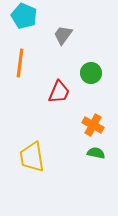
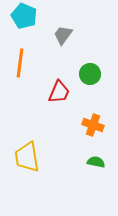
green circle: moved 1 px left, 1 px down
orange cross: rotated 10 degrees counterclockwise
green semicircle: moved 9 px down
yellow trapezoid: moved 5 px left
